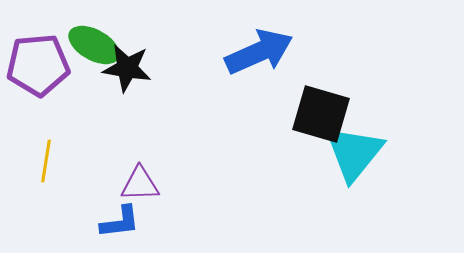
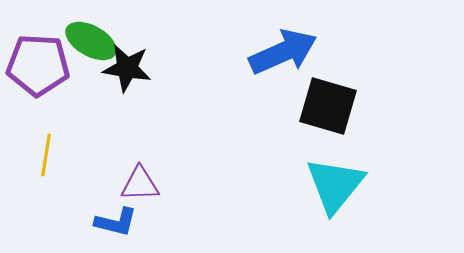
green ellipse: moved 3 px left, 4 px up
blue arrow: moved 24 px right
purple pentagon: rotated 8 degrees clockwise
black square: moved 7 px right, 8 px up
cyan triangle: moved 19 px left, 32 px down
yellow line: moved 6 px up
blue L-shape: moved 4 px left; rotated 21 degrees clockwise
